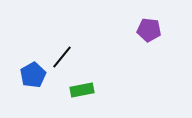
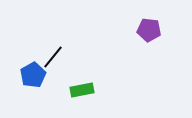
black line: moved 9 px left
